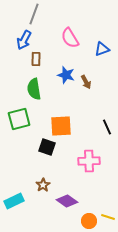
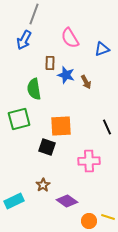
brown rectangle: moved 14 px right, 4 px down
